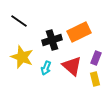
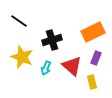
orange rectangle: moved 14 px right
yellow rectangle: moved 3 px left, 3 px down
